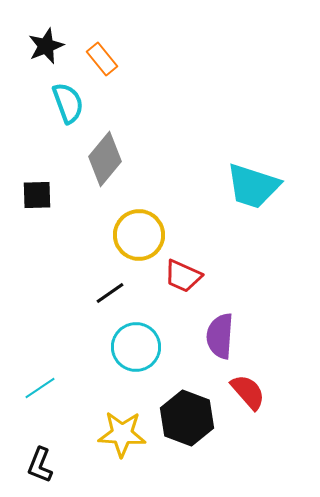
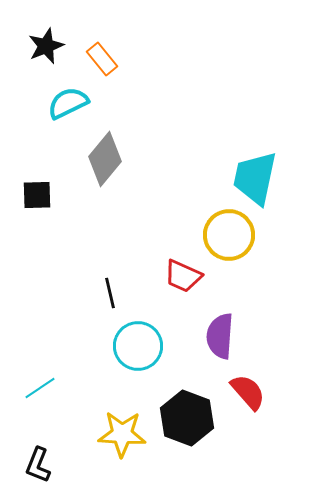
cyan semicircle: rotated 96 degrees counterclockwise
cyan trapezoid: moved 2 px right, 8 px up; rotated 84 degrees clockwise
yellow circle: moved 90 px right
black line: rotated 68 degrees counterclockwise
cyan circle: moved 2 px right, 1 px up
black L-shape: moved 2 px left
